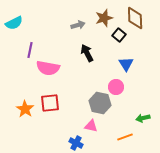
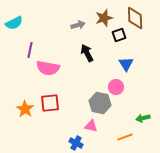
black square: rotated 32 degrees clockwise
